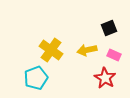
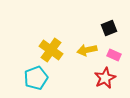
red star: rotated 15 degrees clockwise
